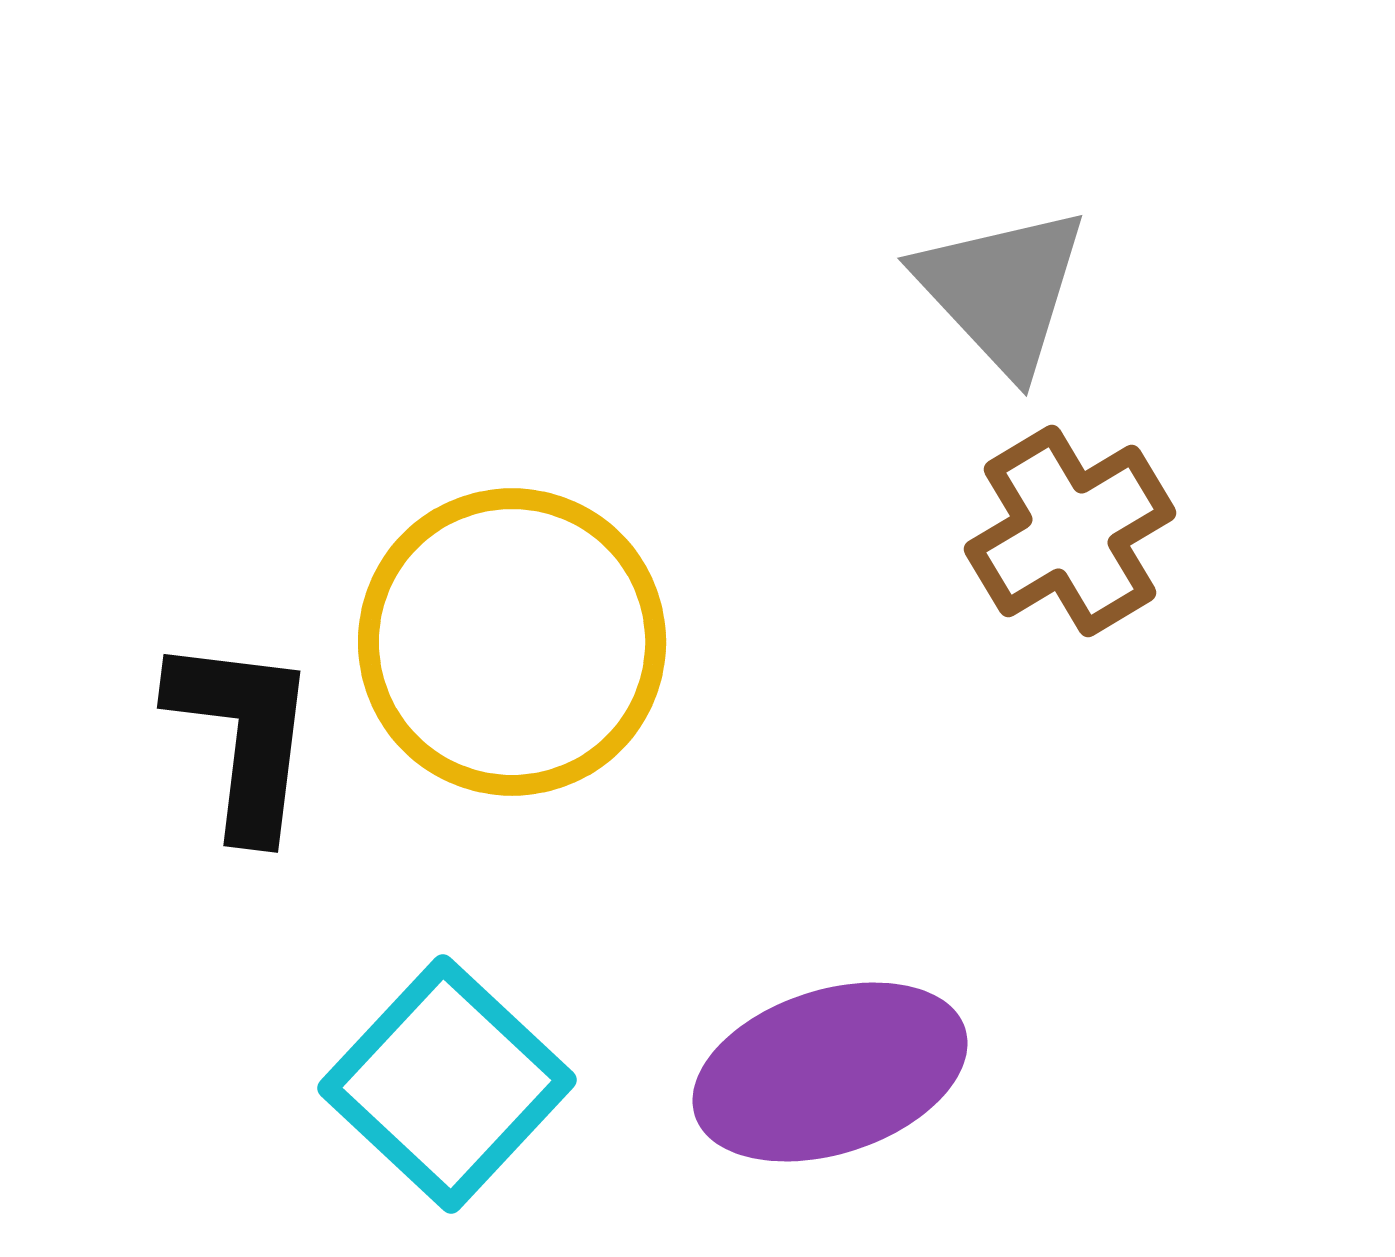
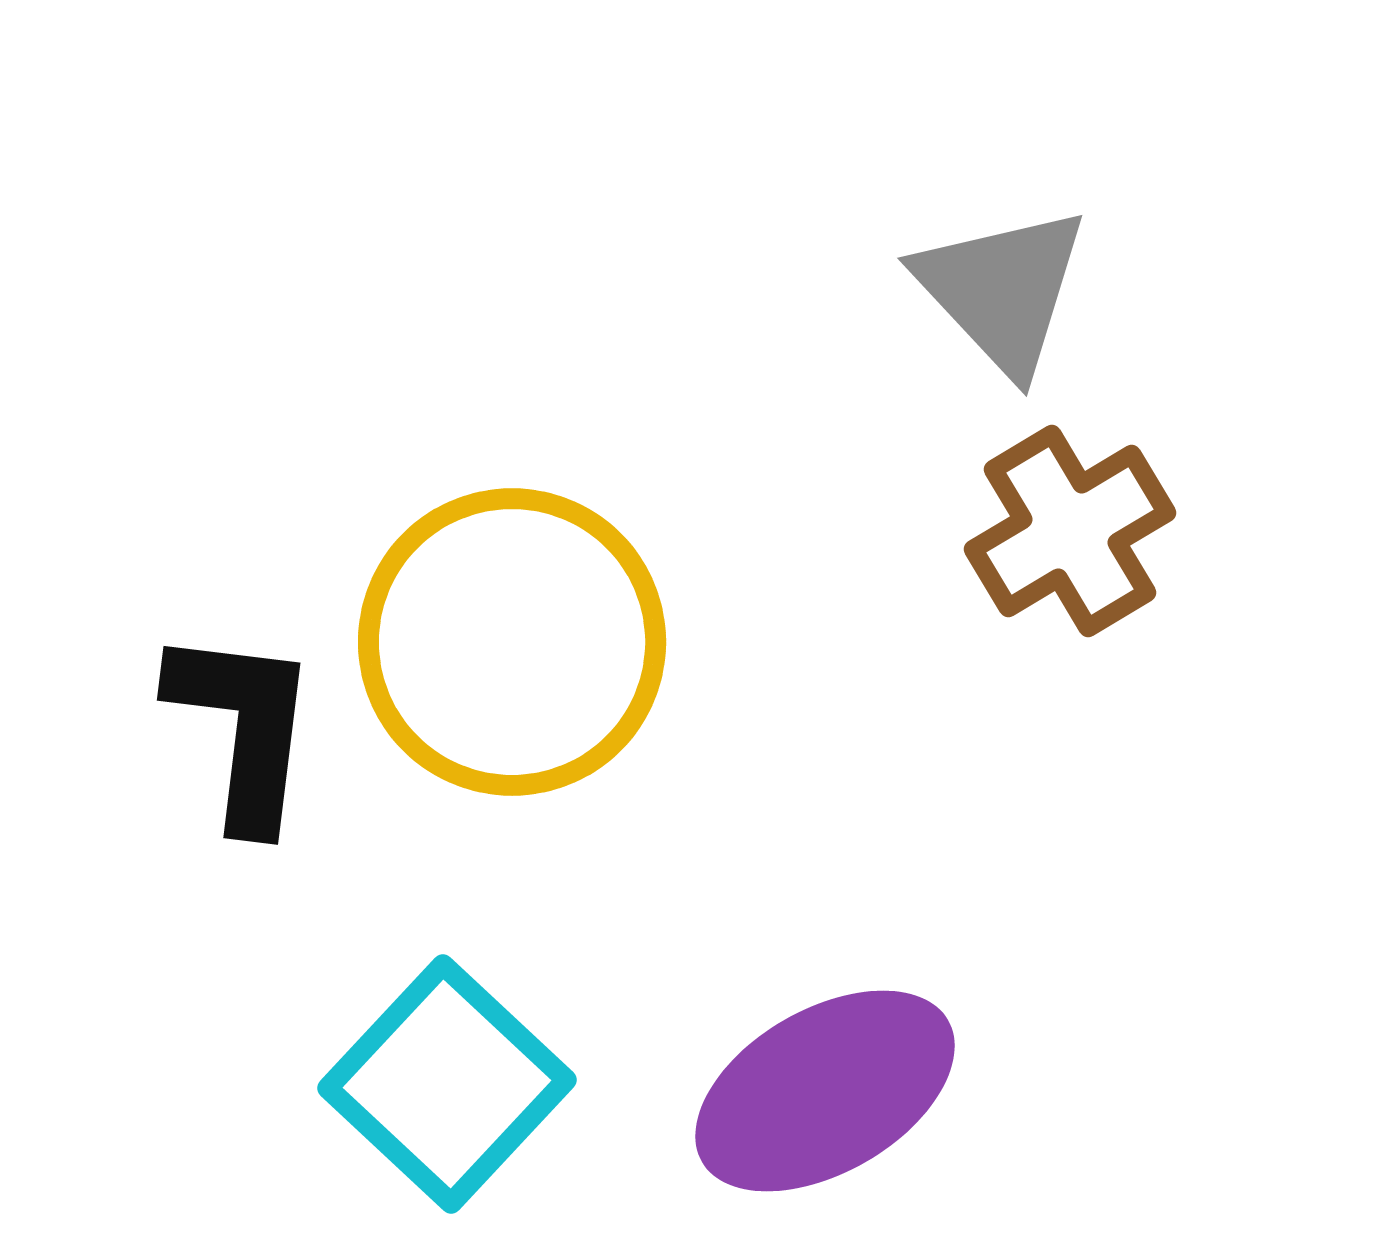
black L-shape: moved 8 px up
purple ellipse: moved 5 px left, 19 px down; rotated 12 degrees counterclockwise
